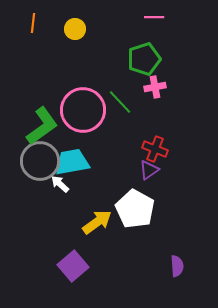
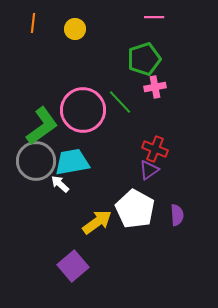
gray circle: moved 4 px left
purple semicircle: moved 51 px up
